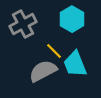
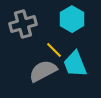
gray cross: rotated 12 degrees clockwise
yellow line: moved 1 px up
